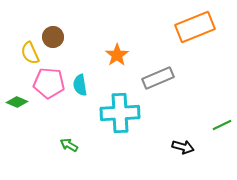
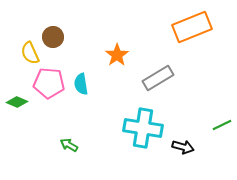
orange rectangle: moved 3 px left
gray rectangle: rotated 8 degrees counterclockwise
cyan semicircle: moved 1 px right, 1 px up
cyan cross: moved 23 px right, 15 px down; rotated 12 degrees clockwise
